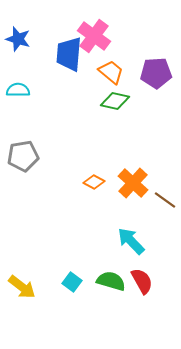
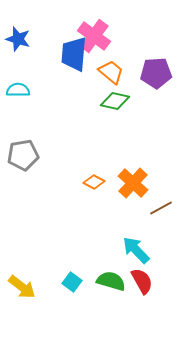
blue trapezoid: moved 5 px right
gray pentagon: moved 1 px up
brown line: moved 4 px left, 8 px down; rotated 65 degrees counterclockwise
cyan arrow: moved 5 px right, 9 px down
